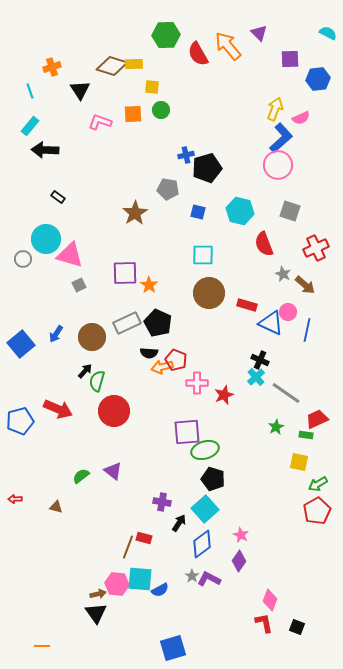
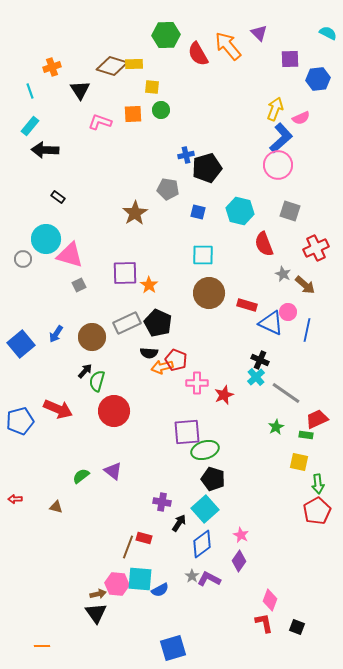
green arrow at (318, 484): rotated 66 degrees counterclockwise
